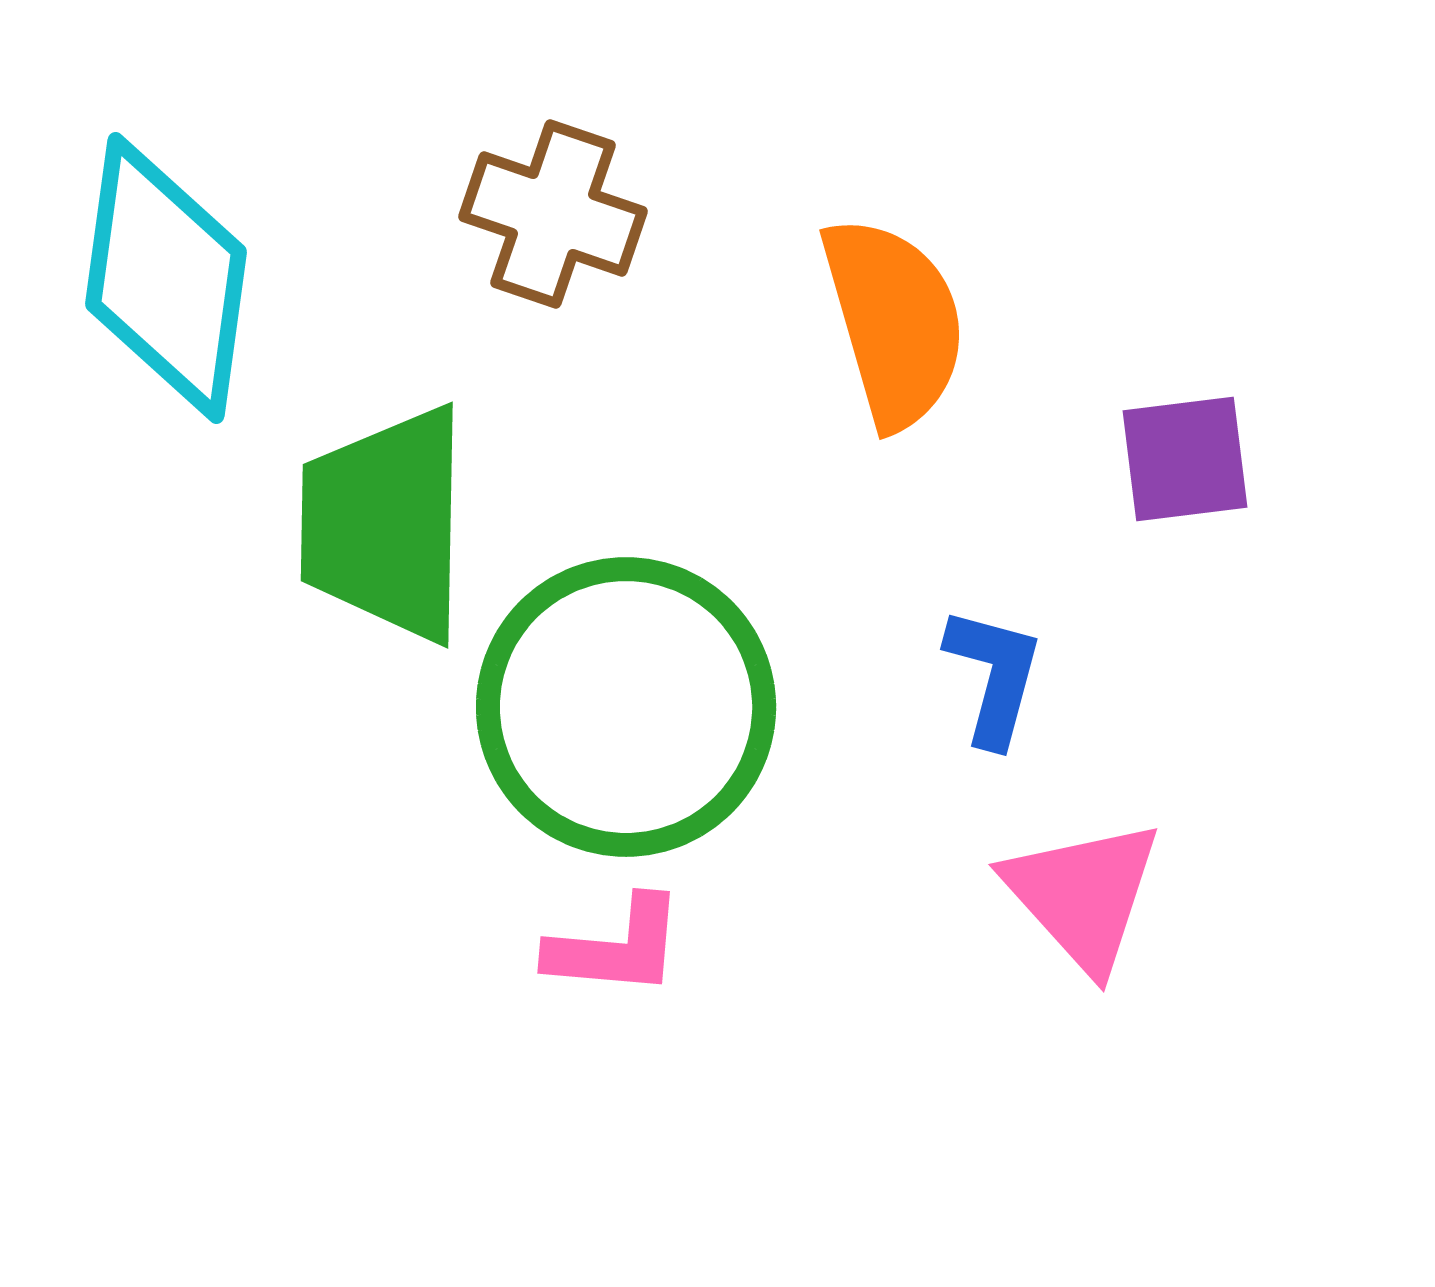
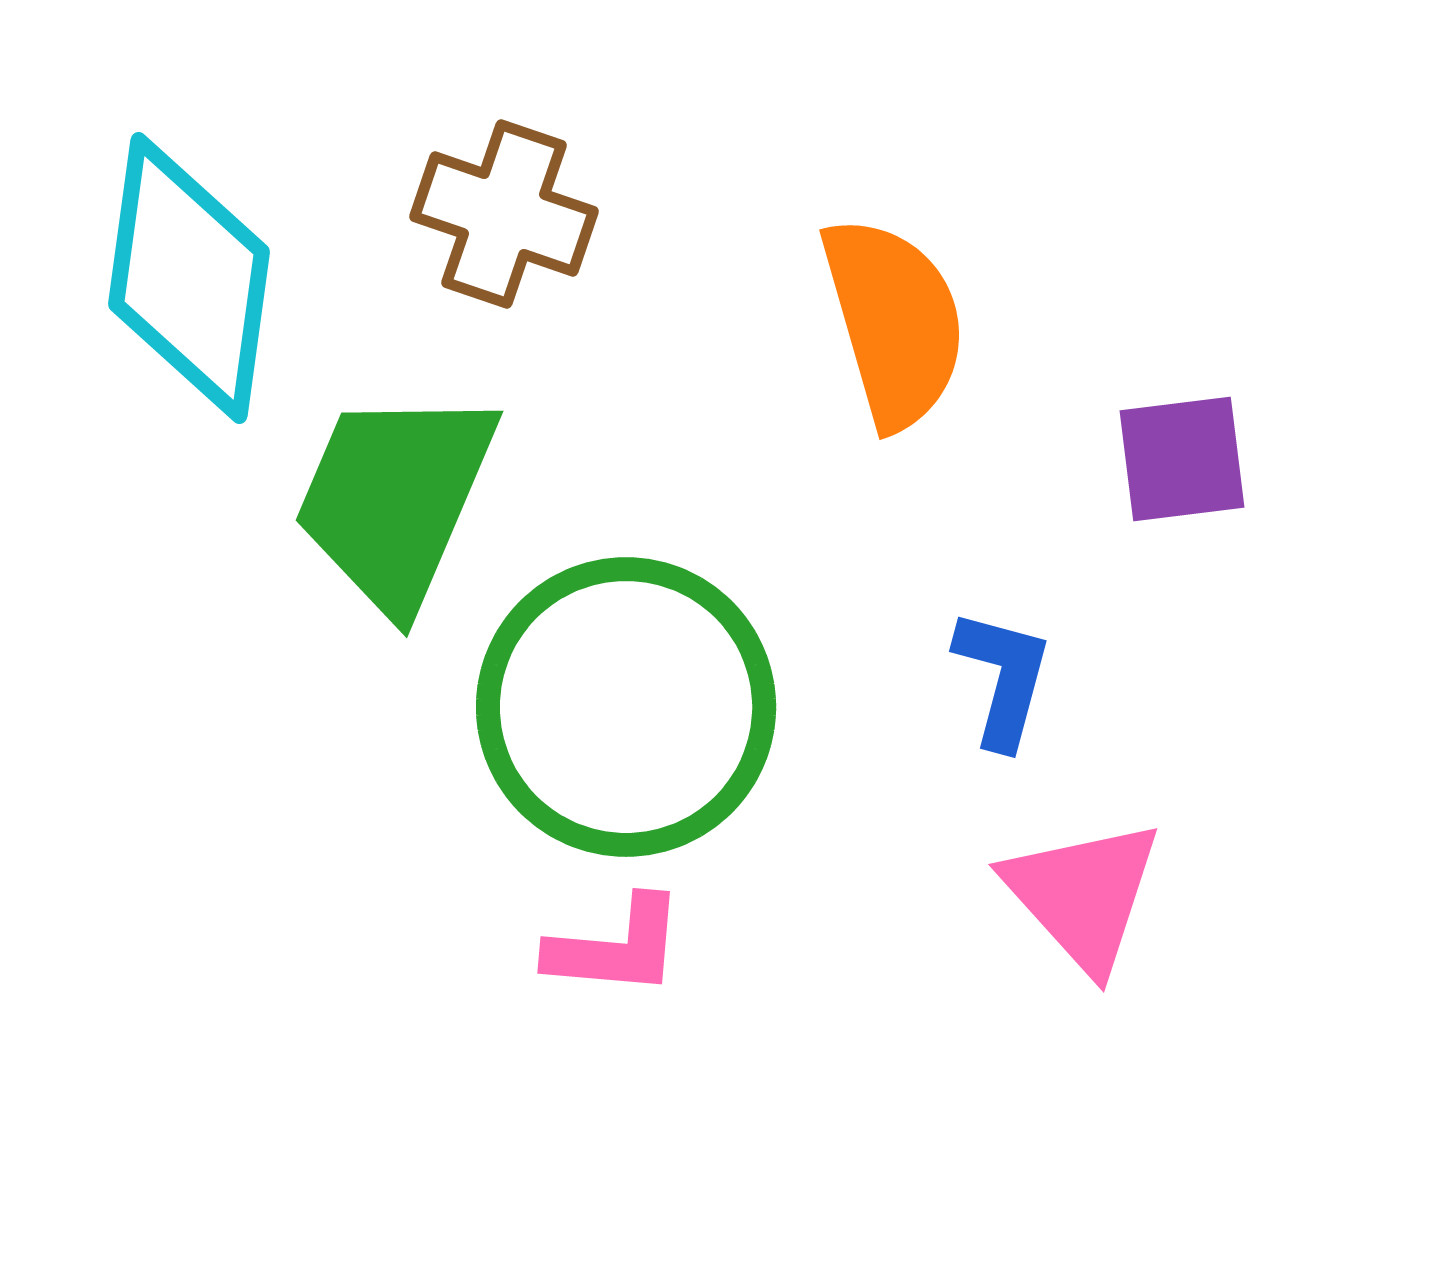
brown cross: moved 49 px left
cyan diamond: moved 23 px right
purple square: moved 3 px left
green trapezoid: moved 10 px right, 25 px up; rotated 22 degrees clockwise
blue L-shape: moved 9 px right, 2 px down
